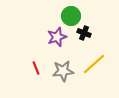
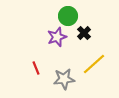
green circle: moved 3 px left
black cross: rotated 24 degrees clockwise
gray star: moved 1 px right, 8 px down
